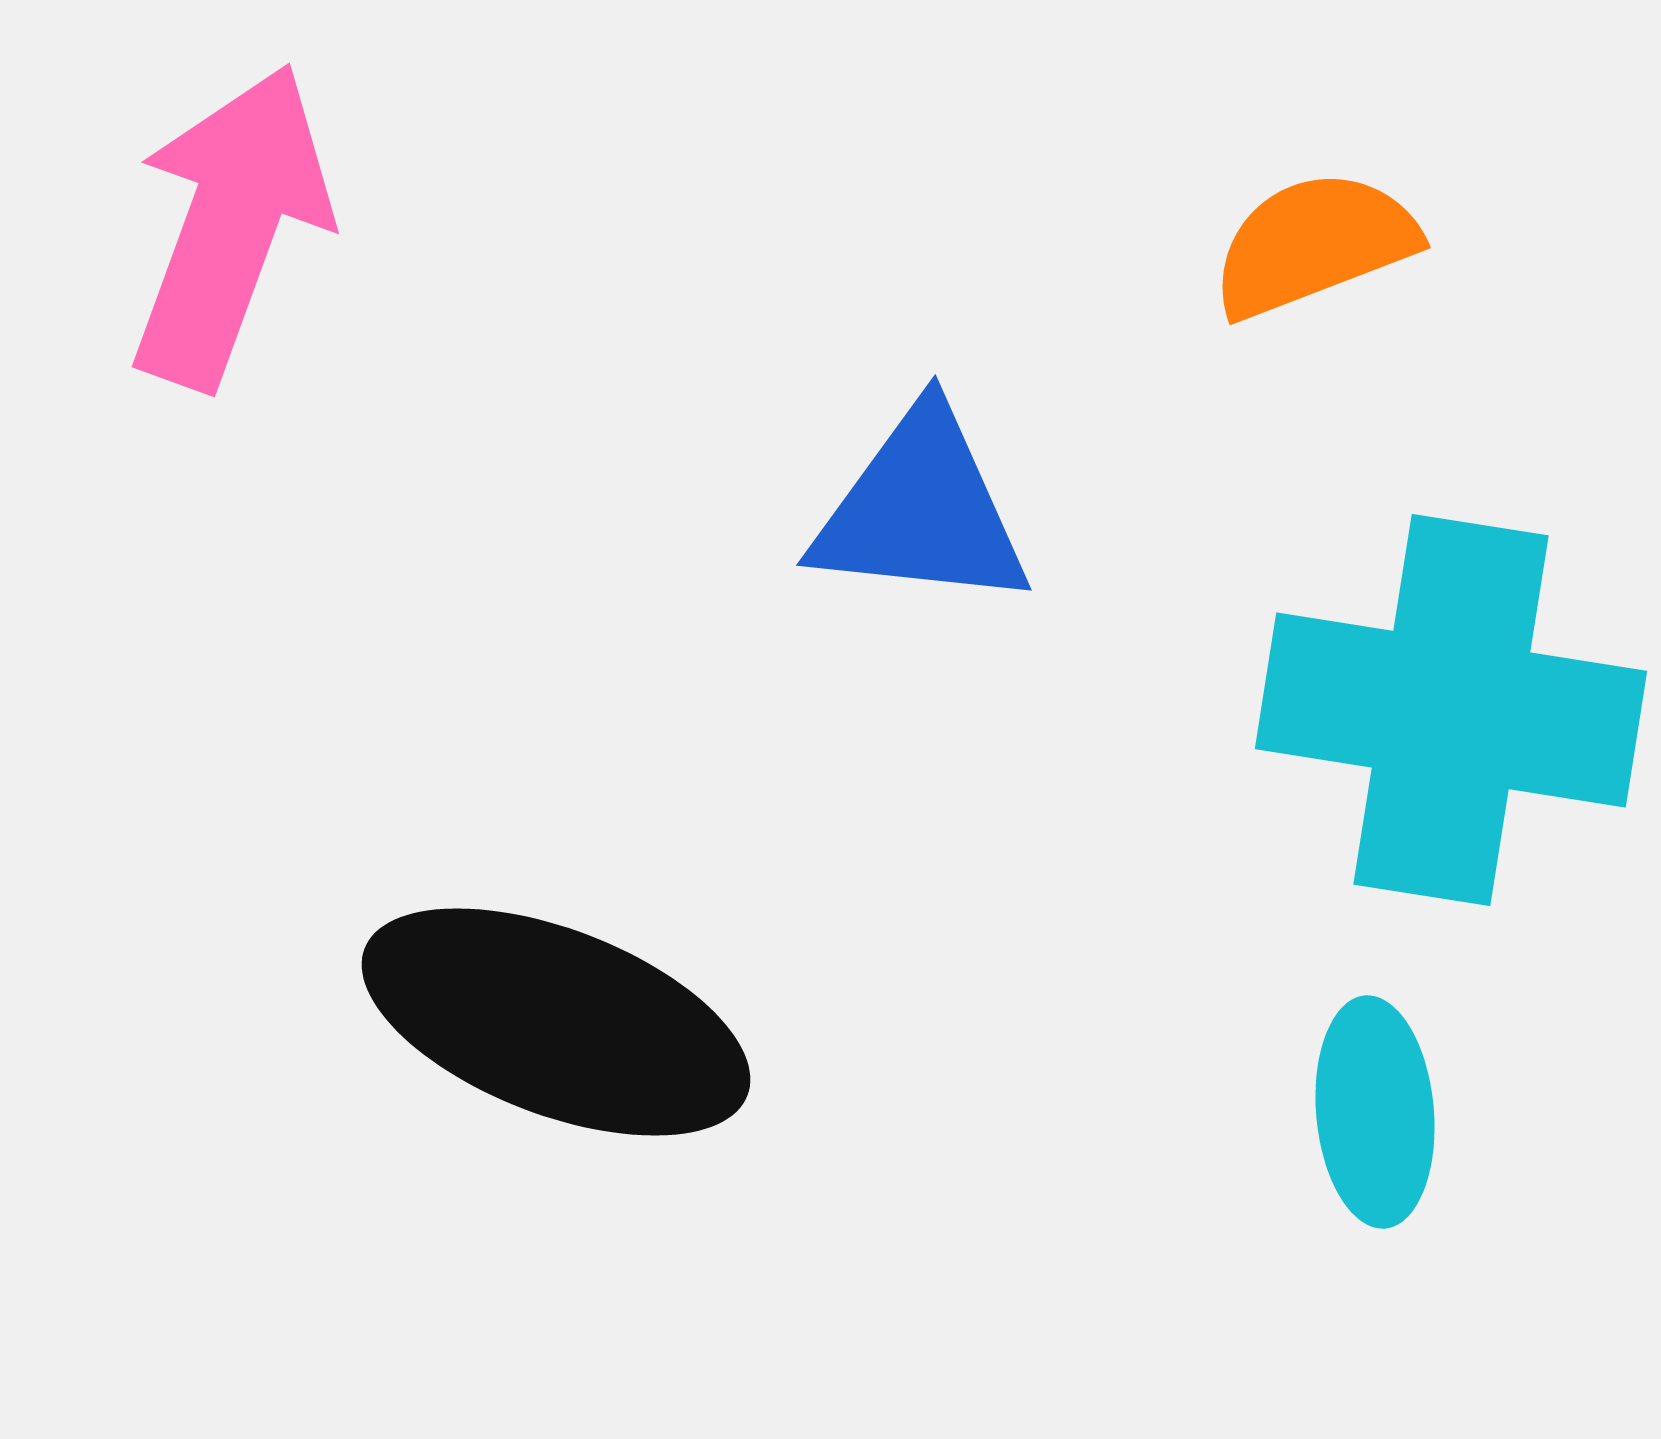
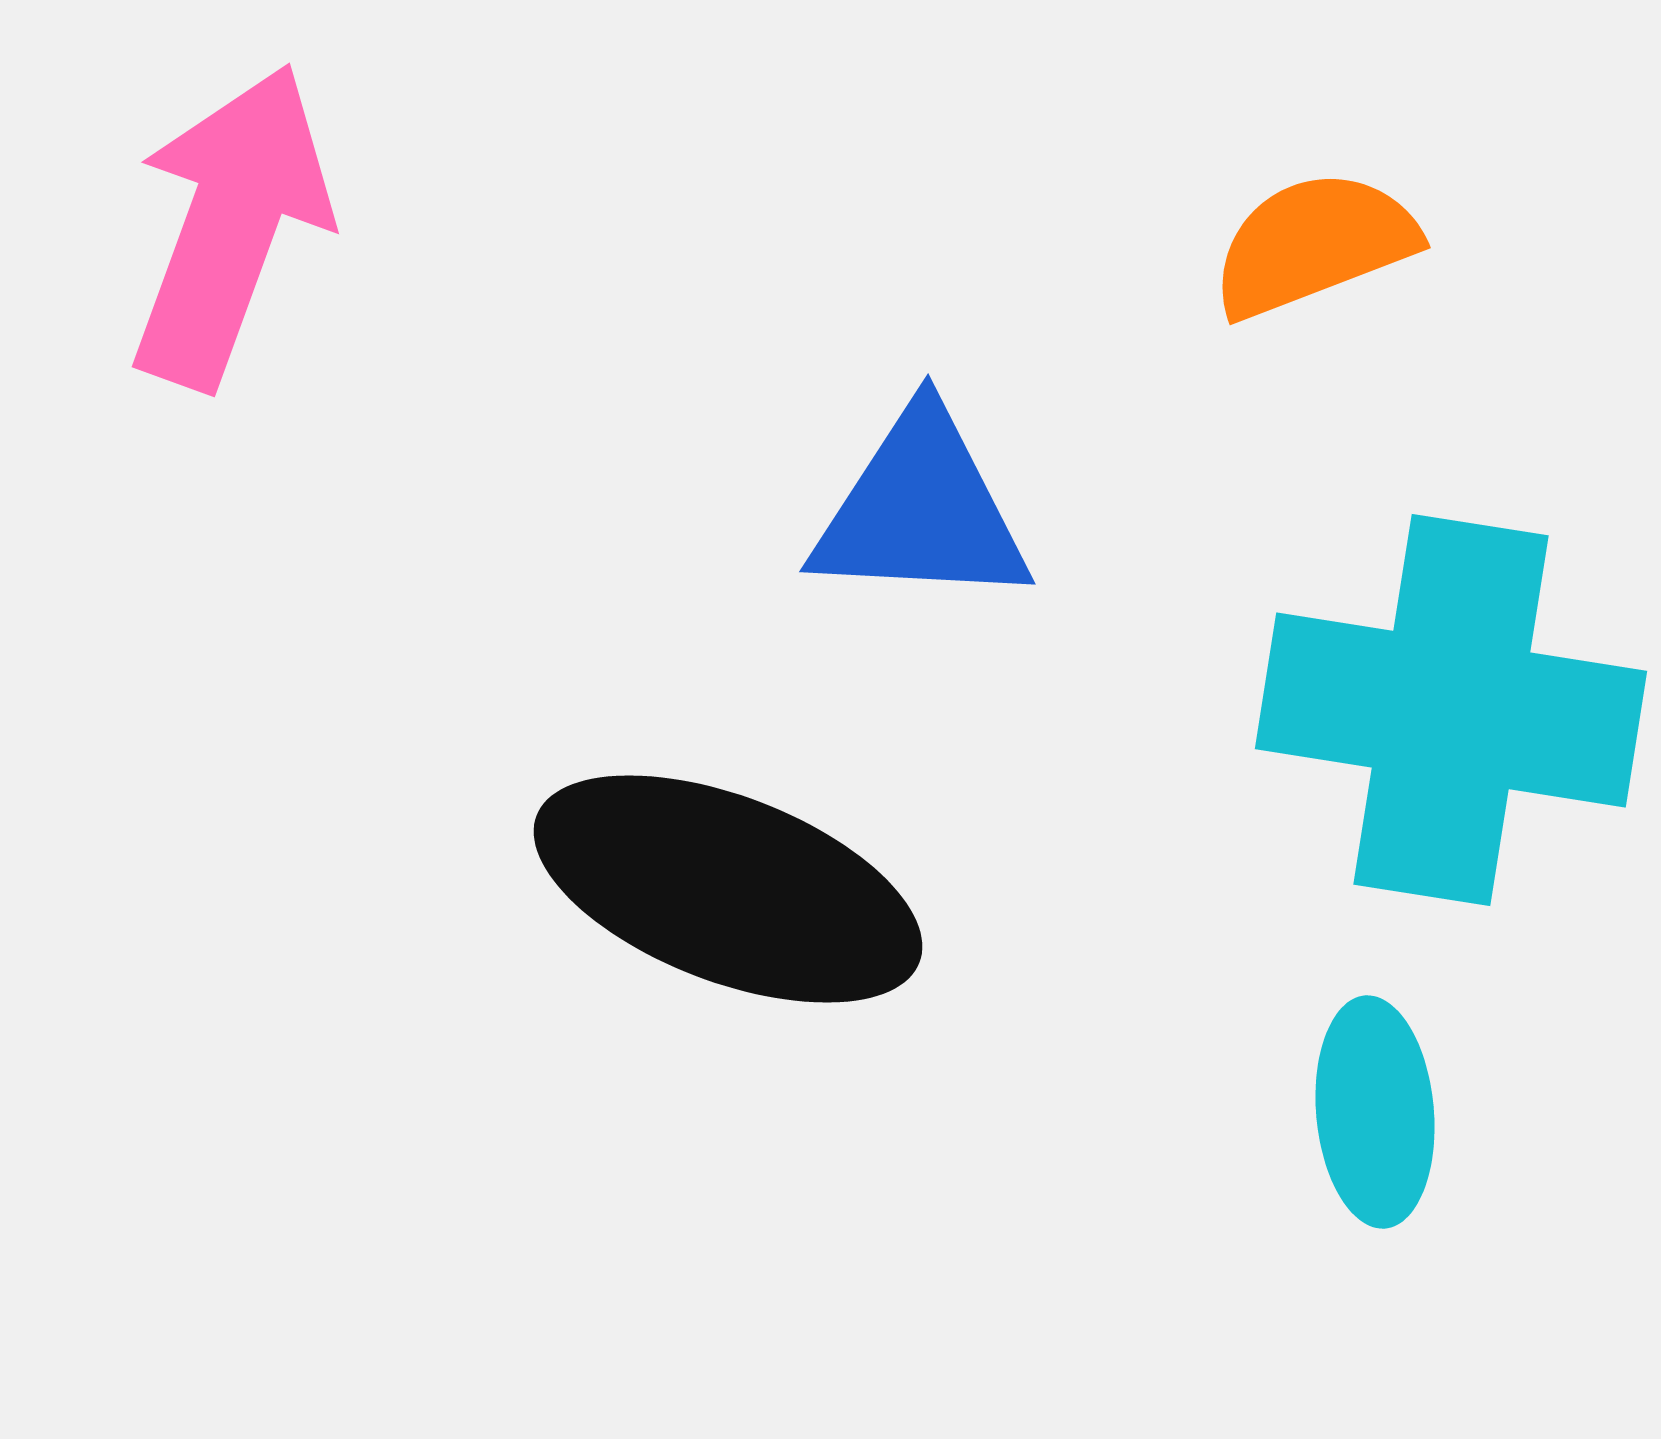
blue triangle: rotated 3 degrees counterclockwise
black ellipse: moved 172 px right, 133 px up
